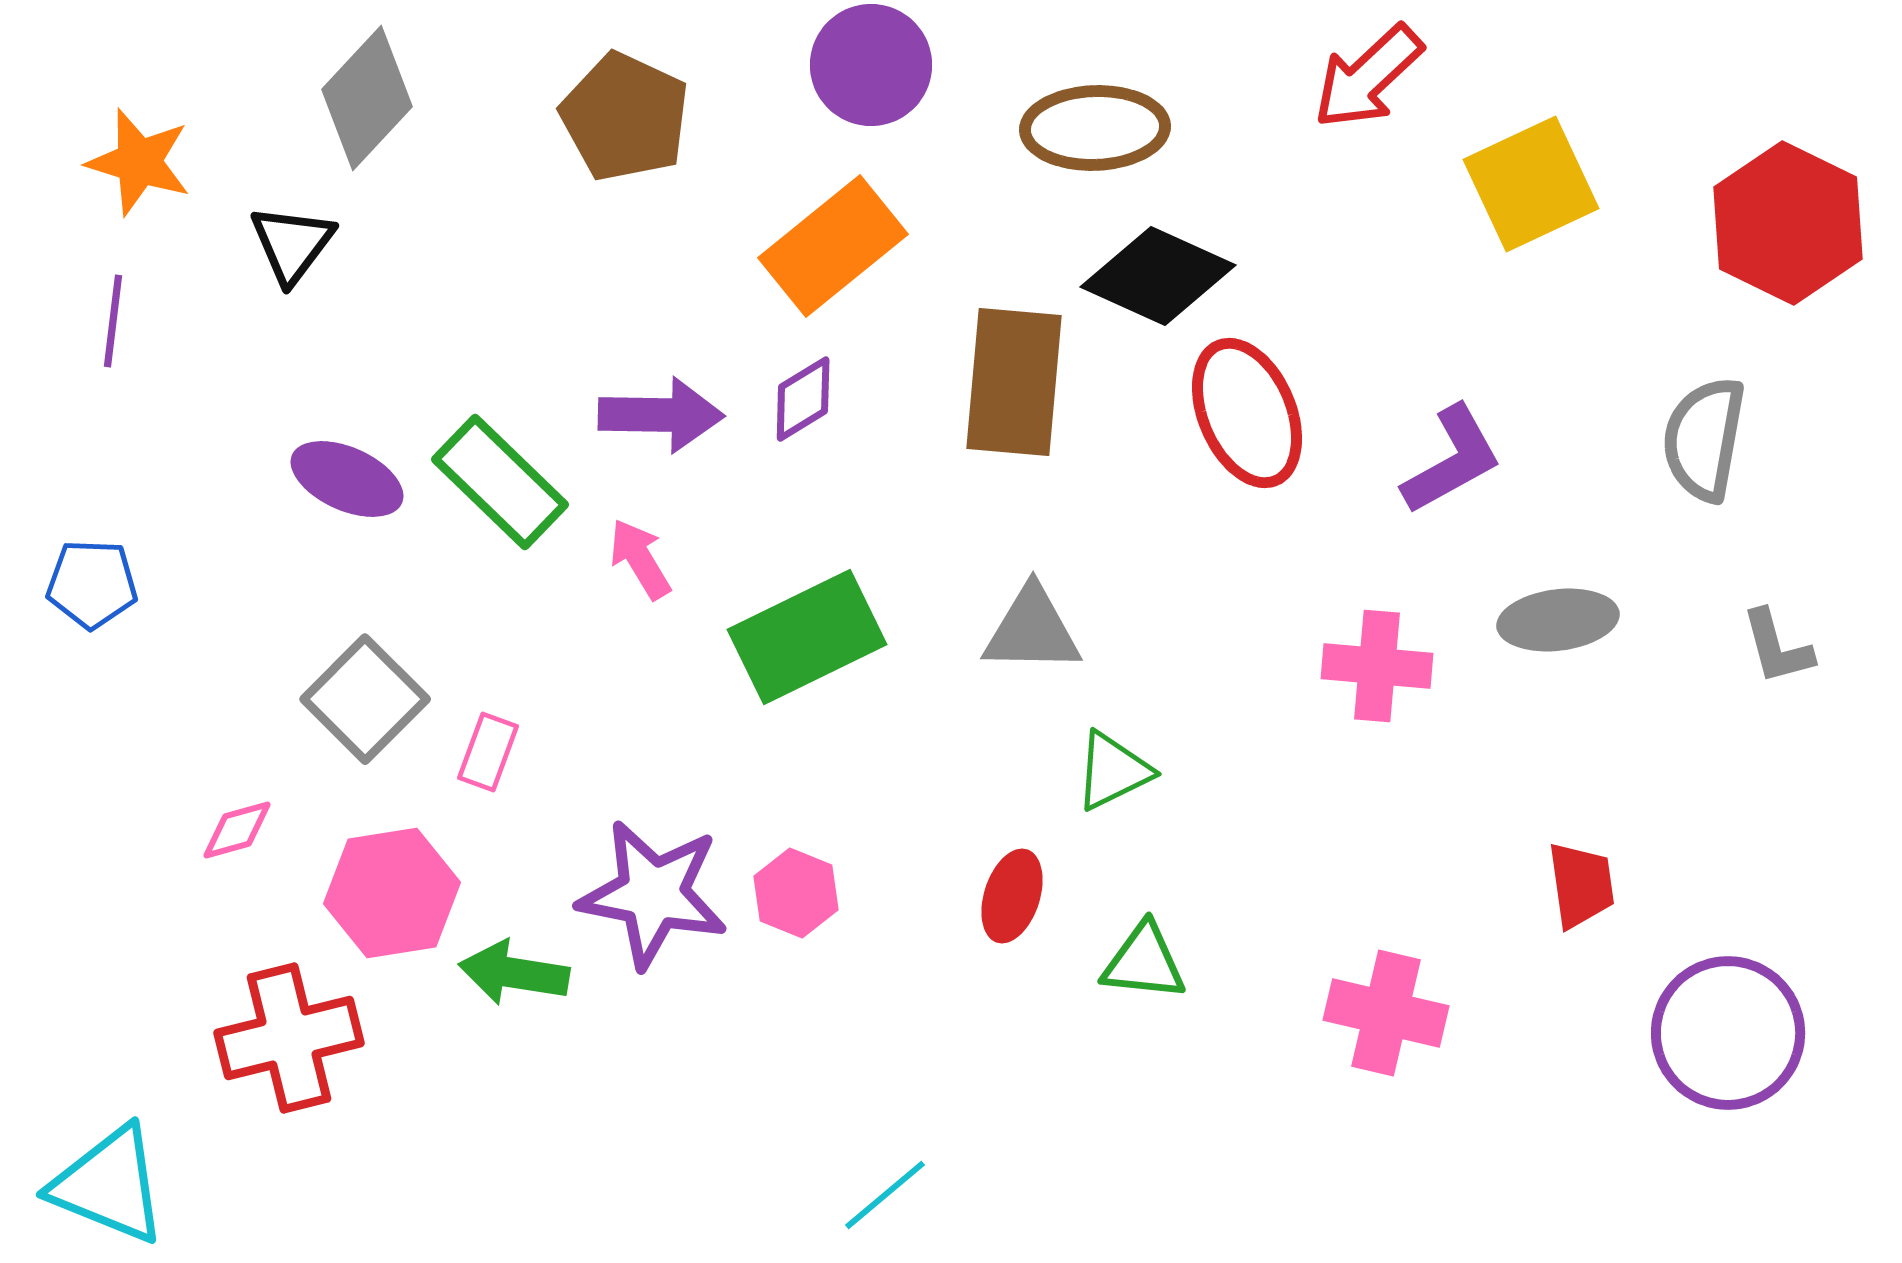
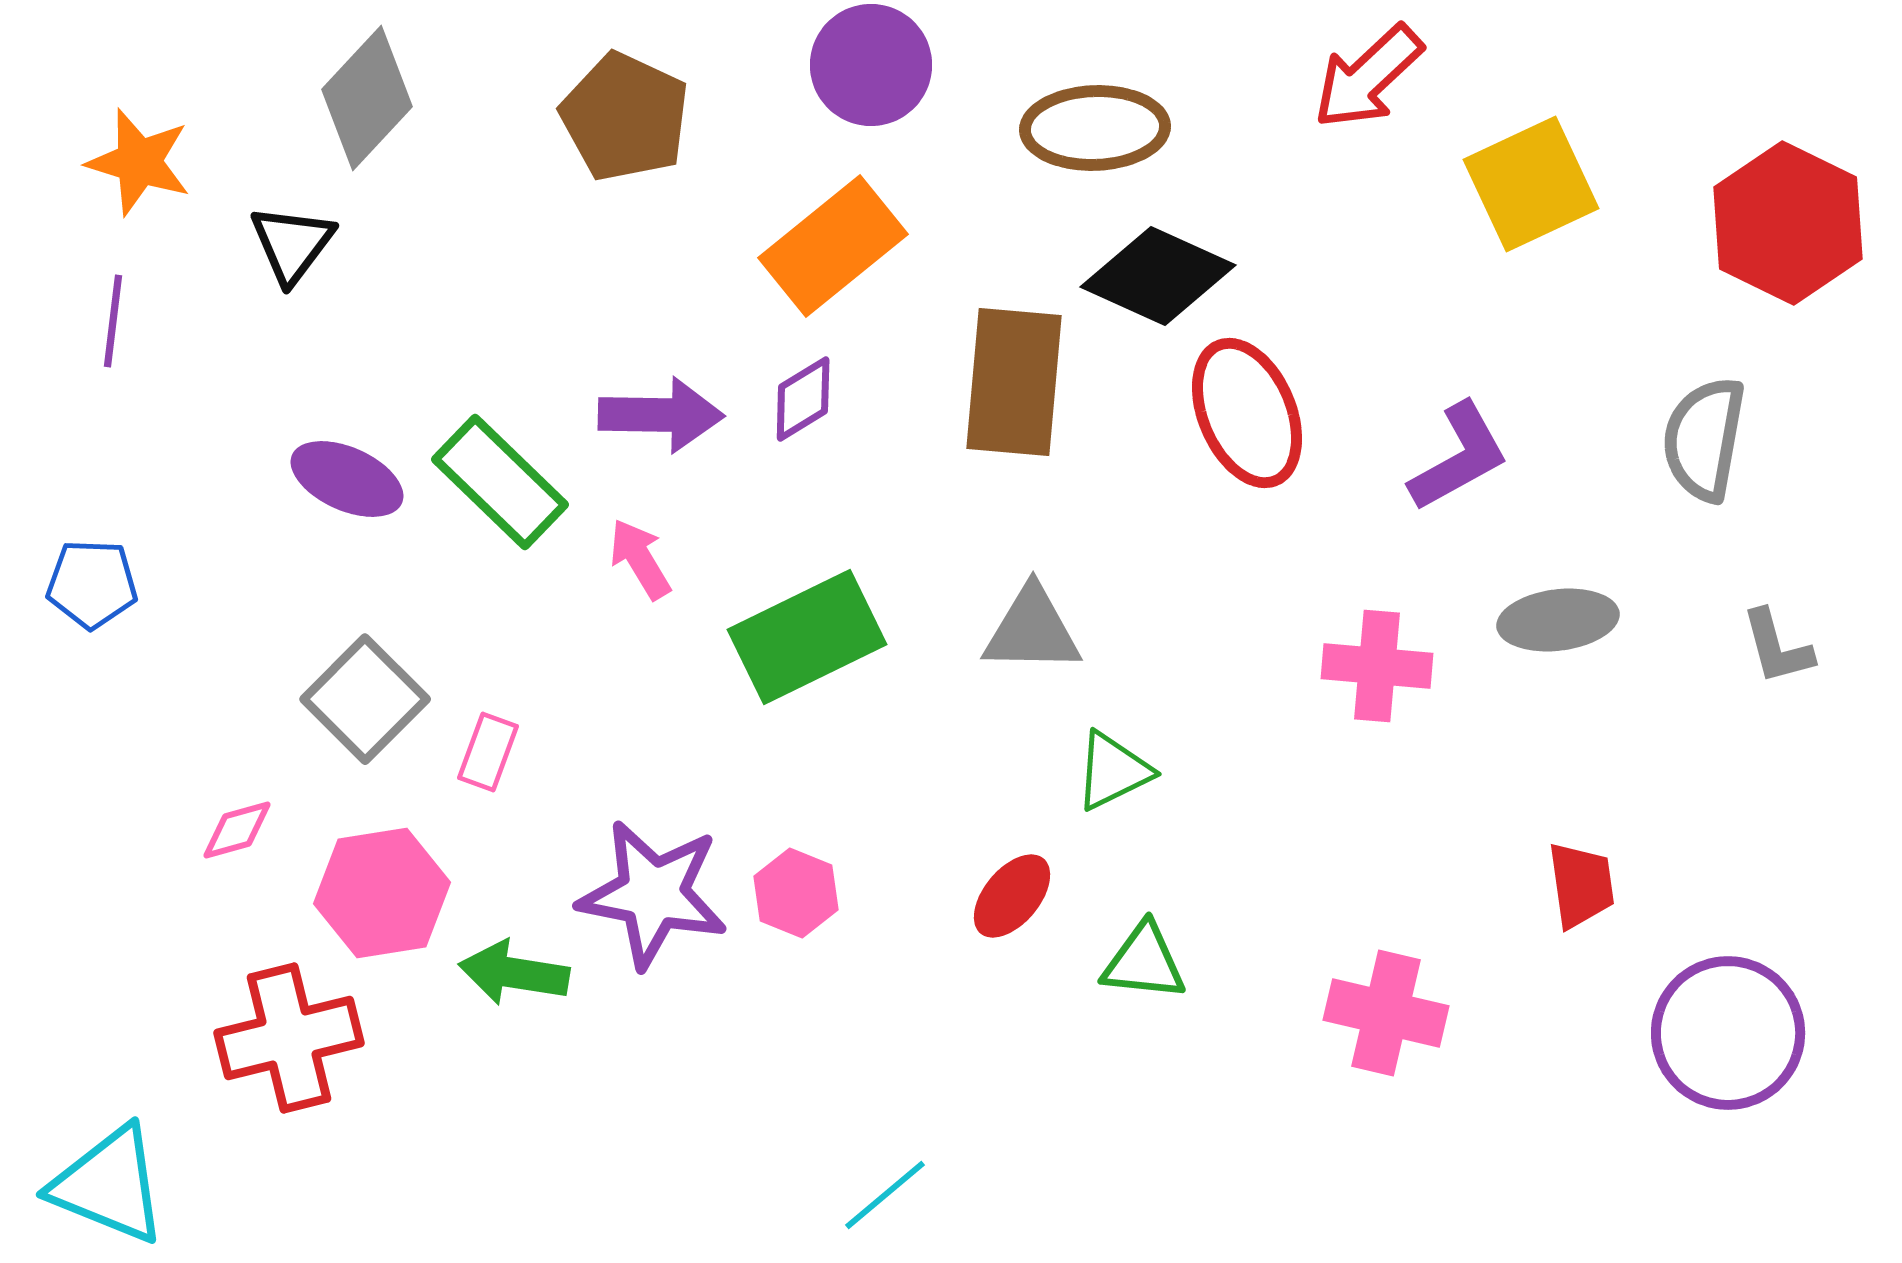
purple L-shape at (1452, 460): moved 7 px right, 3 px up
pink hexagon at (392, 893): moved 10 px left
red ellipse at (1012, 896): rotated 22 degrees clockwise
